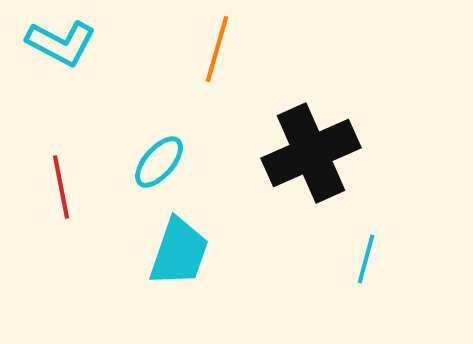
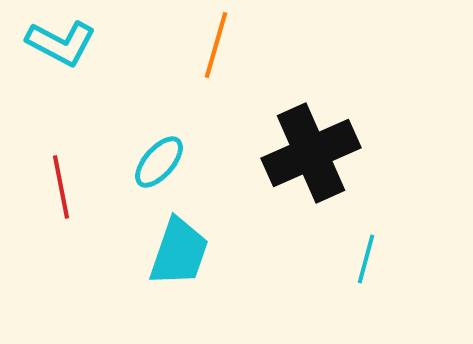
orange line: moved 1 px left, 4 px up
